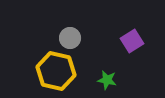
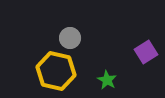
purple square: moved 14 px right, 11 px down
green star: rotated 18 degrees clockwise
